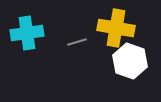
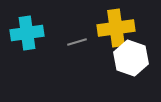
yellow cross: rotated 18 degrees counterclockwise
white hexagon: moved 1 px right, 3 px up
